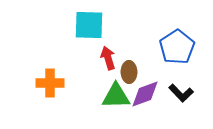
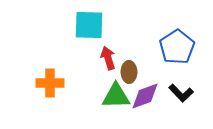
purple diamond: moved 2 px down
